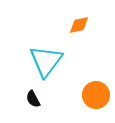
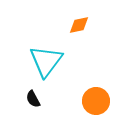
orange circle: moved 6 px down
